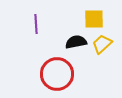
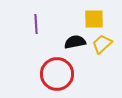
black semicircle: moved 1 px left
